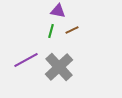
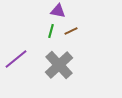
brown line: moved 1 px left, 1 px down
purple line: moved 10 px left, 1 px up; rotated 10 degrees counterclockwise
gray cross: moved 2 px up
